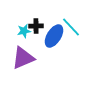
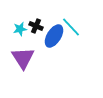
black cross: rotated 24 degrees clockwise
cyan star: moved 4 px left, 2 px up
purple triangle: rotated 40 degrees counterclockwise
